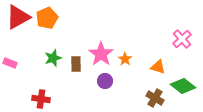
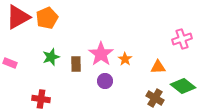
pink cross: rotated 24 degrees clockwise
green star: moved 2 px left, 1 px up
orange triangle: rotated 21 degrees counterclockwise
